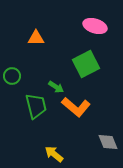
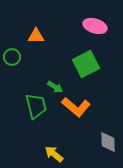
orange triangle: moved 2 px up
green circle: moved 19 px up
green arrow: moved 1 px left
gray diamond: rotated 20 degrees clockwise
